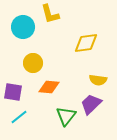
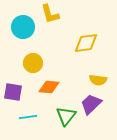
cyan line: moved 9 px right; rotated 30 degrees clockwise
